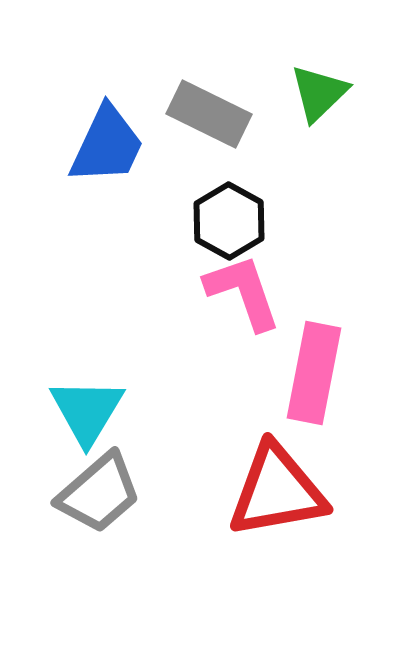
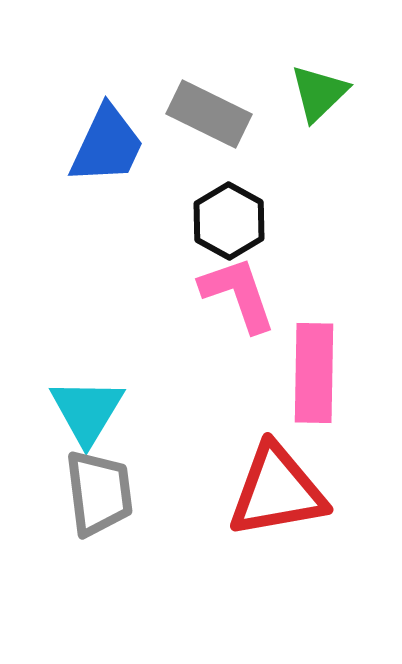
pink L-shape: moved 5 px left, 2 px down
pink rectangle: rotated 10 degrees counterclockwise
gray trapezoid: rotated 56 degrees counterclockwise
